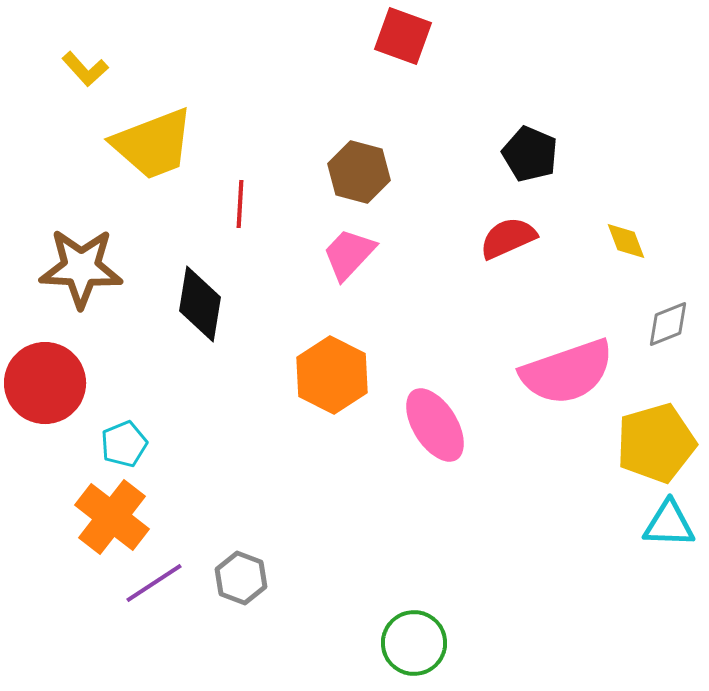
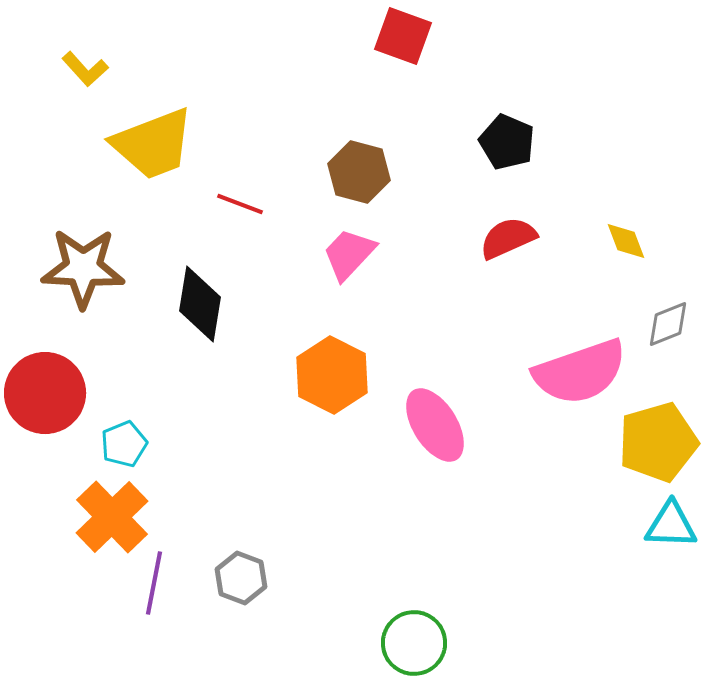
black pentagon: moved 23 px left, 12 px up
red line: rotated 72 degrees counterclockwise
brown star: moved 2 px right
pink semicircle: moved 13 px right
red circle: moved 10 px down
yellow pentagon: moved 2 px right, 1 px up
orange cross: rotated 8 degrees clockwise
cyan triangle: moved 2 px right, 1 px down
purple line: rotated 46 degrees counterclockwise
